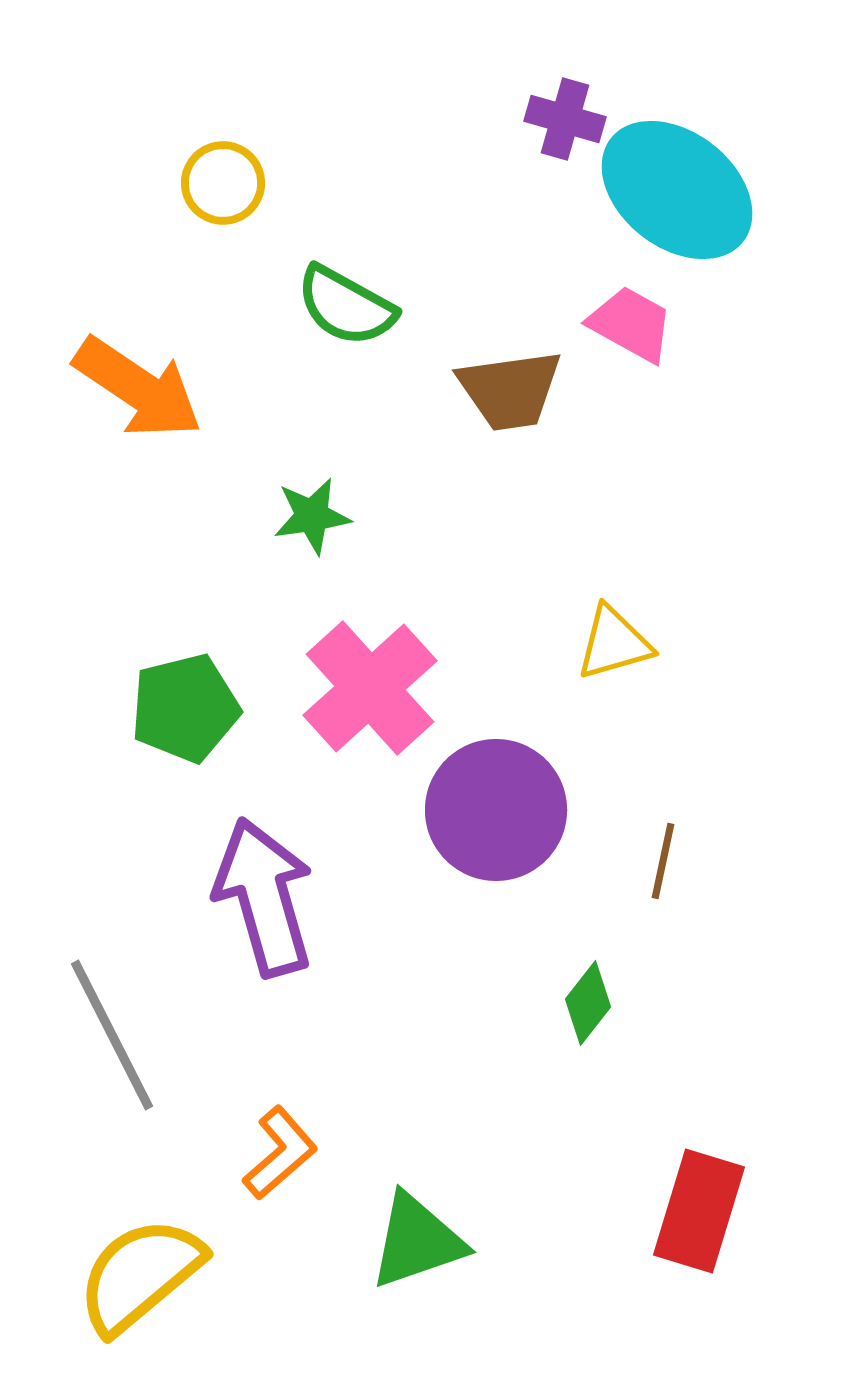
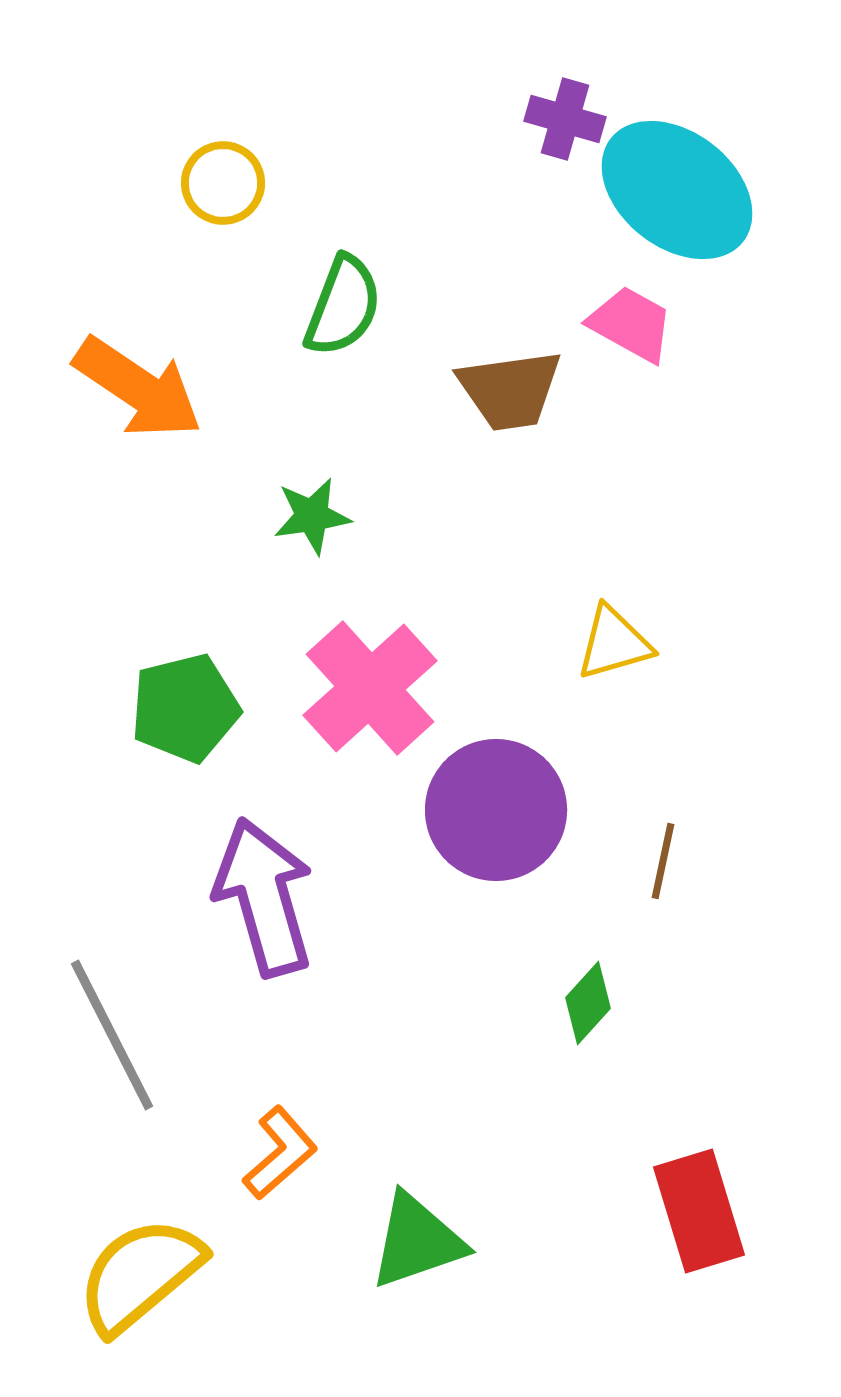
green semicircle: moved 3 px left; rotated 98 degrees counterclockwise
green diamond: rotated 4 degrees clockwise
red rectangle: rotated 34 degrees counterclockwise
